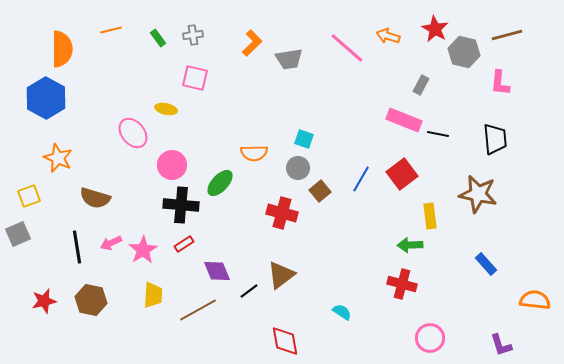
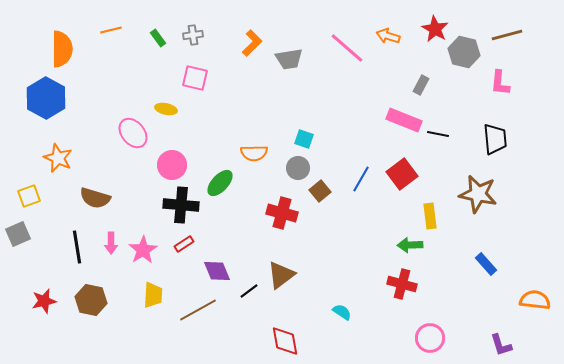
pink arrow at (111, 243): rotated 65 degrees counterclockwise
